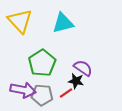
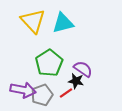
yellow triangle: moved 13 px right
green pentagon: moved 7 px right
purple semicircle: moved 1 px down
gray pentagon: rotated 25 degrees counterclockwise
